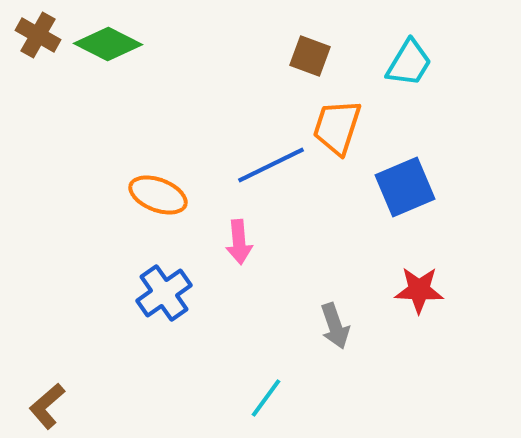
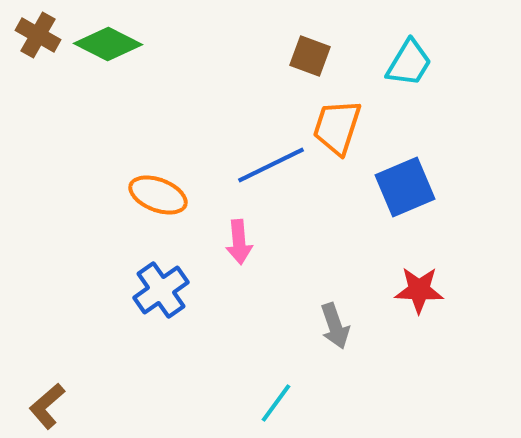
blue cross: moved 3 px left, 3 px up
cyan line: moved 10 px right, 5 px down
